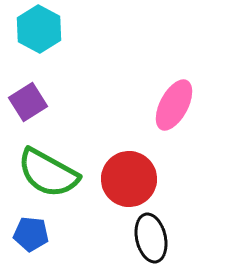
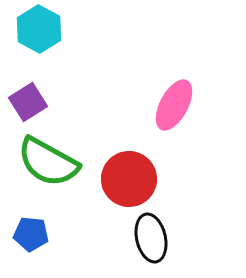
green semicircle: moved 11 px up
